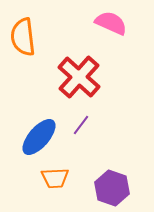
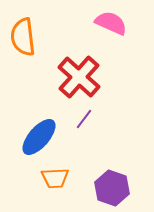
purple line: moved 3 px right, 6 px up
